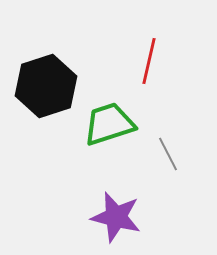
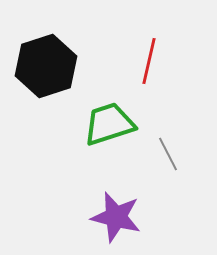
black hexagon: moved 20 px up
